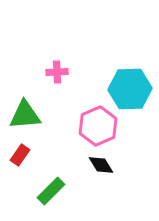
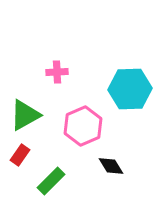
green triangle: rotated 24 degrees counterclockwise
pink hexagon: moved 15 px left
black diamond: moved 10 px right, 1 px down
green rectangle: moved 10 px up
